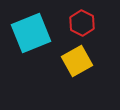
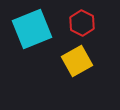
cyan square: moved 1 px right, 4 px up
